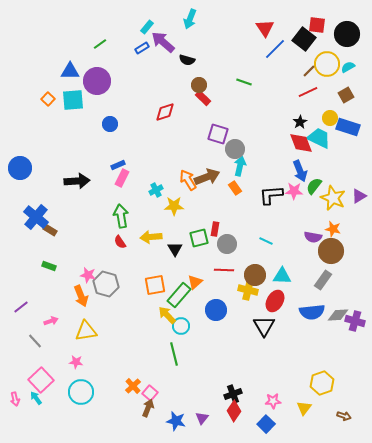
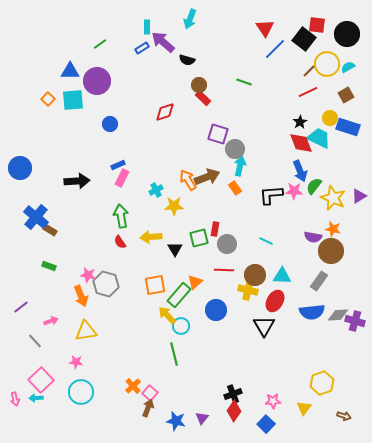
cyan rectangle at (147, 27): rotated 40 degrees counterclockwise
gray rectangle at (323, 280): moved 4 px left, 1 px down
cyan arrow at (36, 398): rotated 56 degrees counterclockwise
